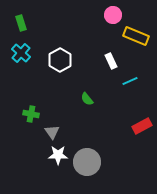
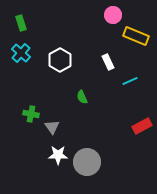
white rectangle: moved 3 px left, 1 px down
green semicircle: moved 5 px left, 2 px up; rotated 16 degrees clockwise
gray triangle: moved 5 px up
